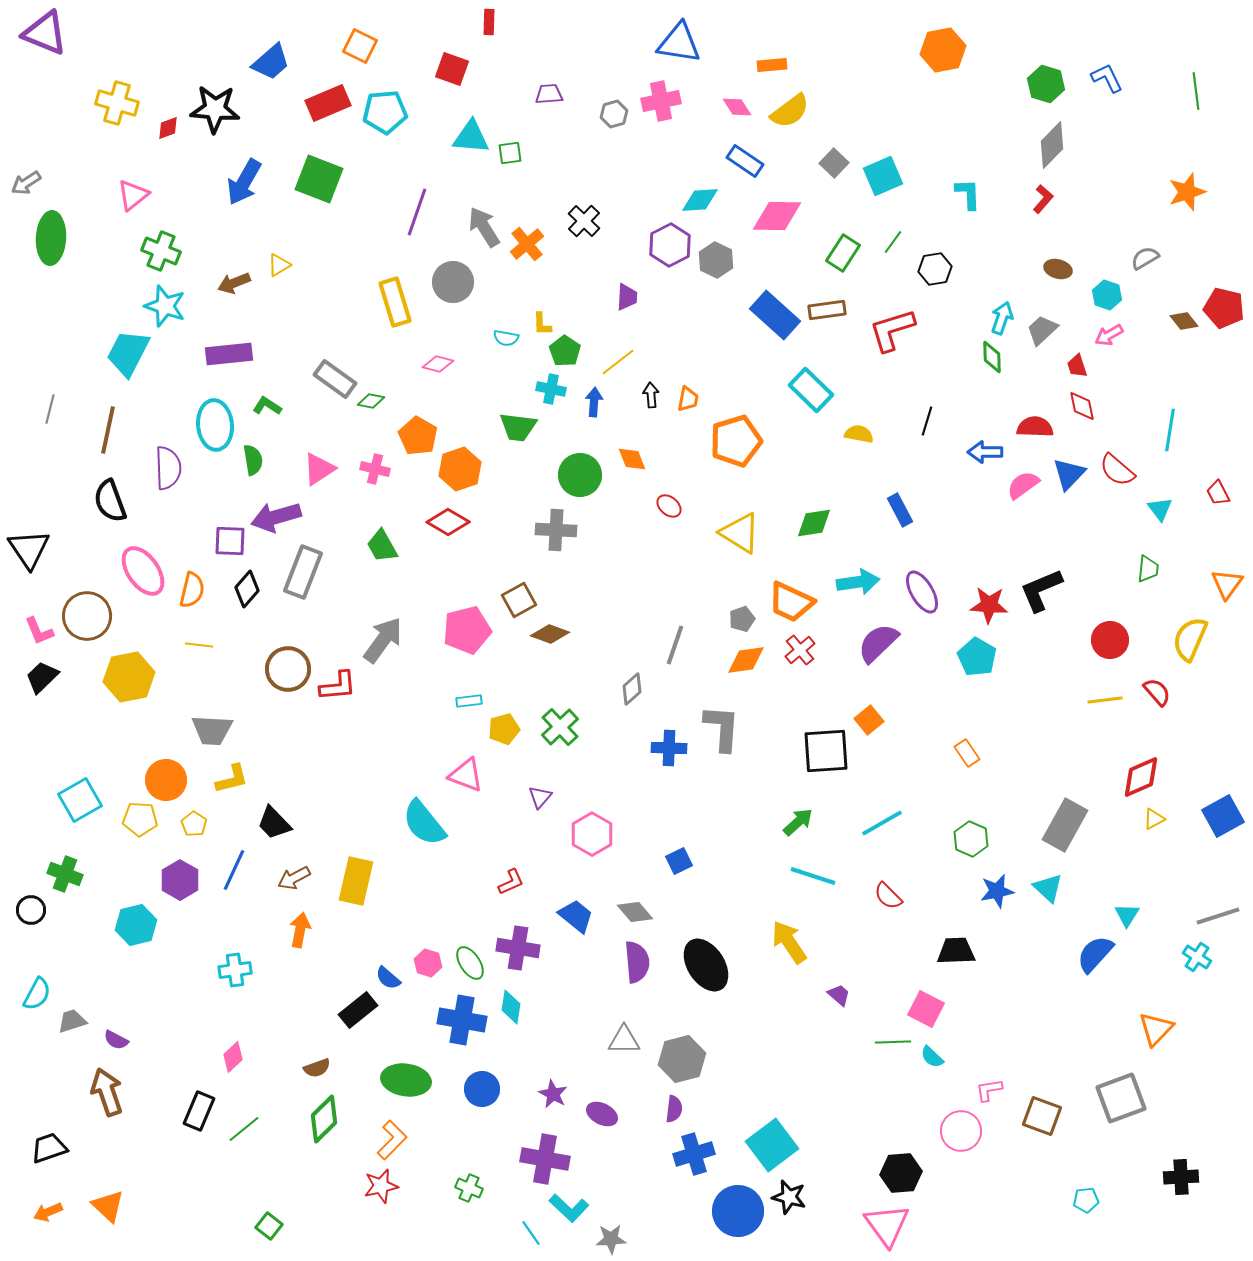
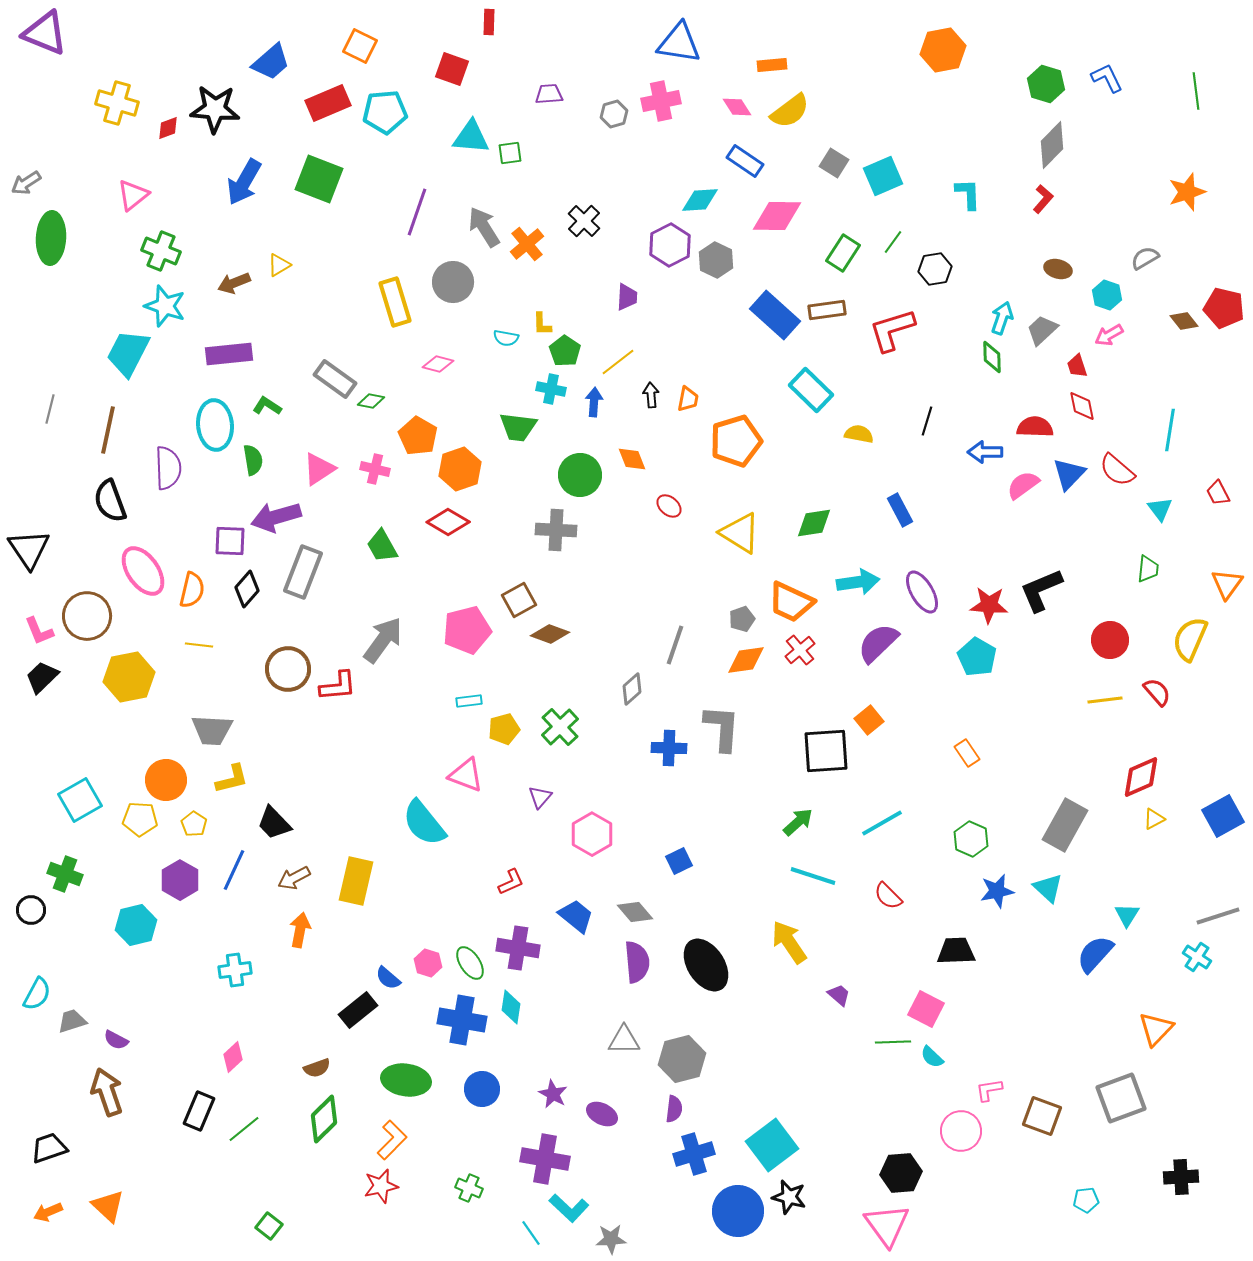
gray square at (834, 163): rotated 12 degrees counterclockwise
